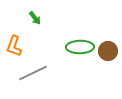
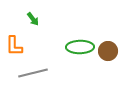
green arrow: moved 2 px left, 1 px down
orange L-shape: rotated 20 degrees counterclockwise
gray line: rotated 12 degrees clockwise
